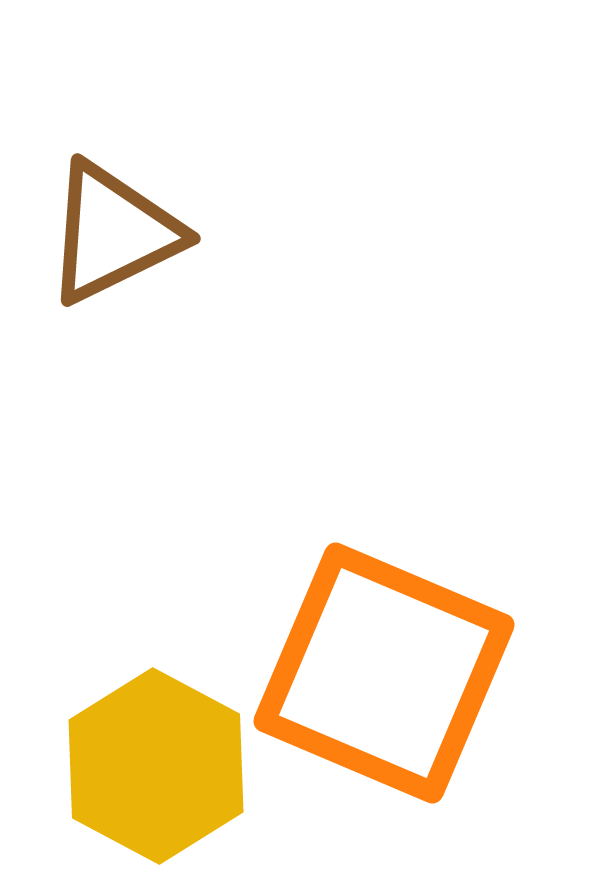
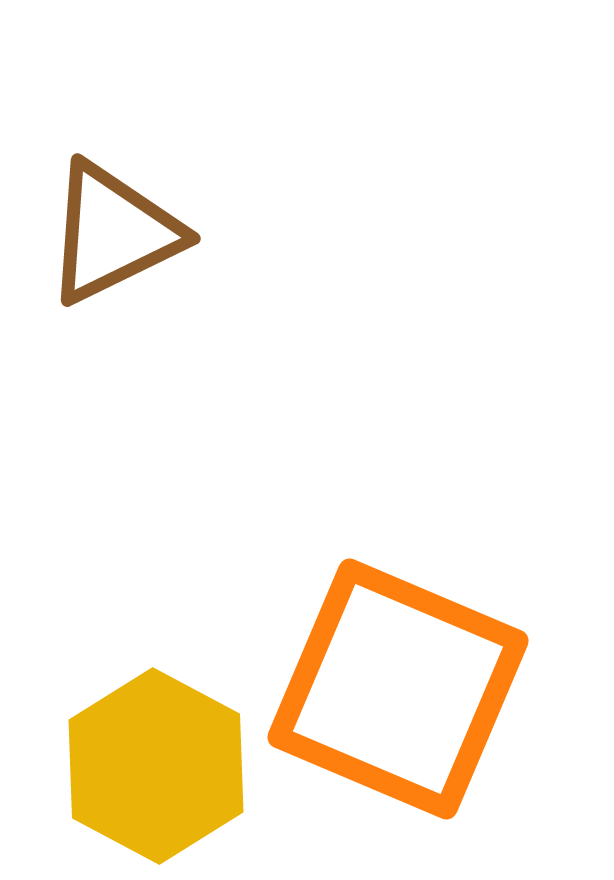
orange square: moved 14 px right, 16 px down
